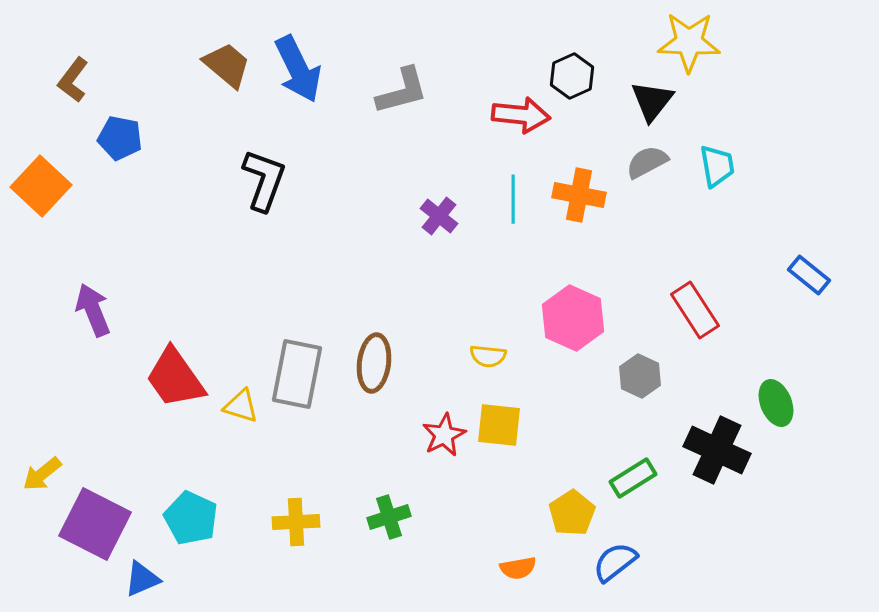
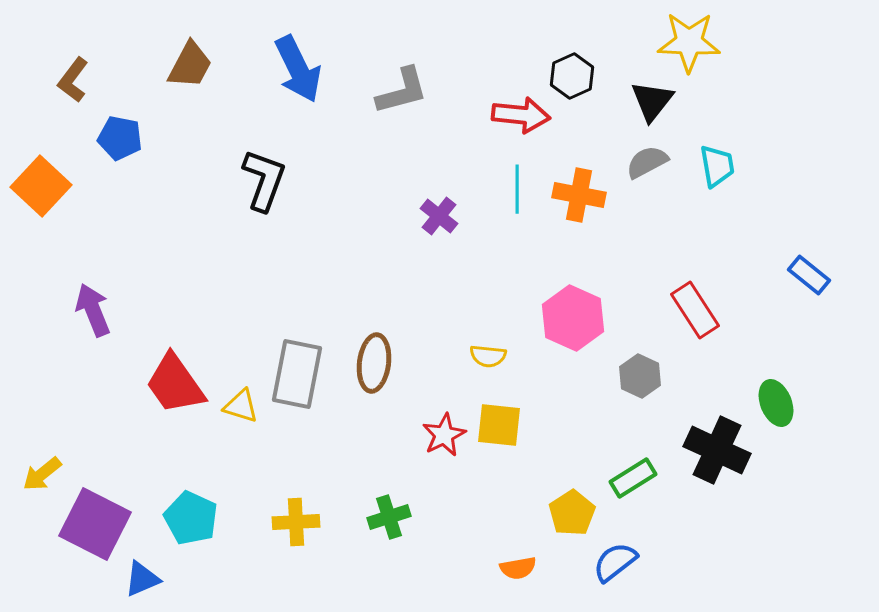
brown trapezoid: moved 37 px left; rotated 78 degrees clockwise
cyan line: moved 4 px right, 10 px up
red trapezoid: moved 6 px down
